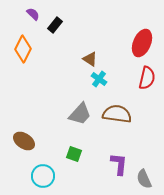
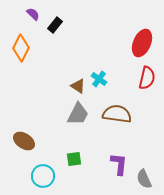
orange diamond: moved 2 px left, 1 px up
brown triangle: moved 12 px left, 27 px down
gray trapezoid: moved 2 px left; rotated 15 degrees counterclockwise
green square: moved 5 px down; rotated 28 degrees counterclockwise
